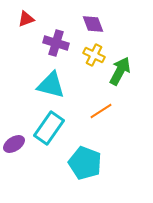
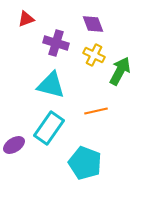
orange line: moved 5 px left; rotated 20 degrees clockwise
purple ellipse: moved 1 px down
